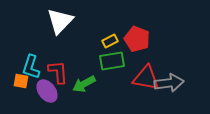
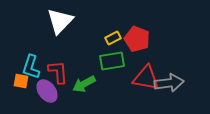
yellow rectangle: moved 3 px right, 3 px up
